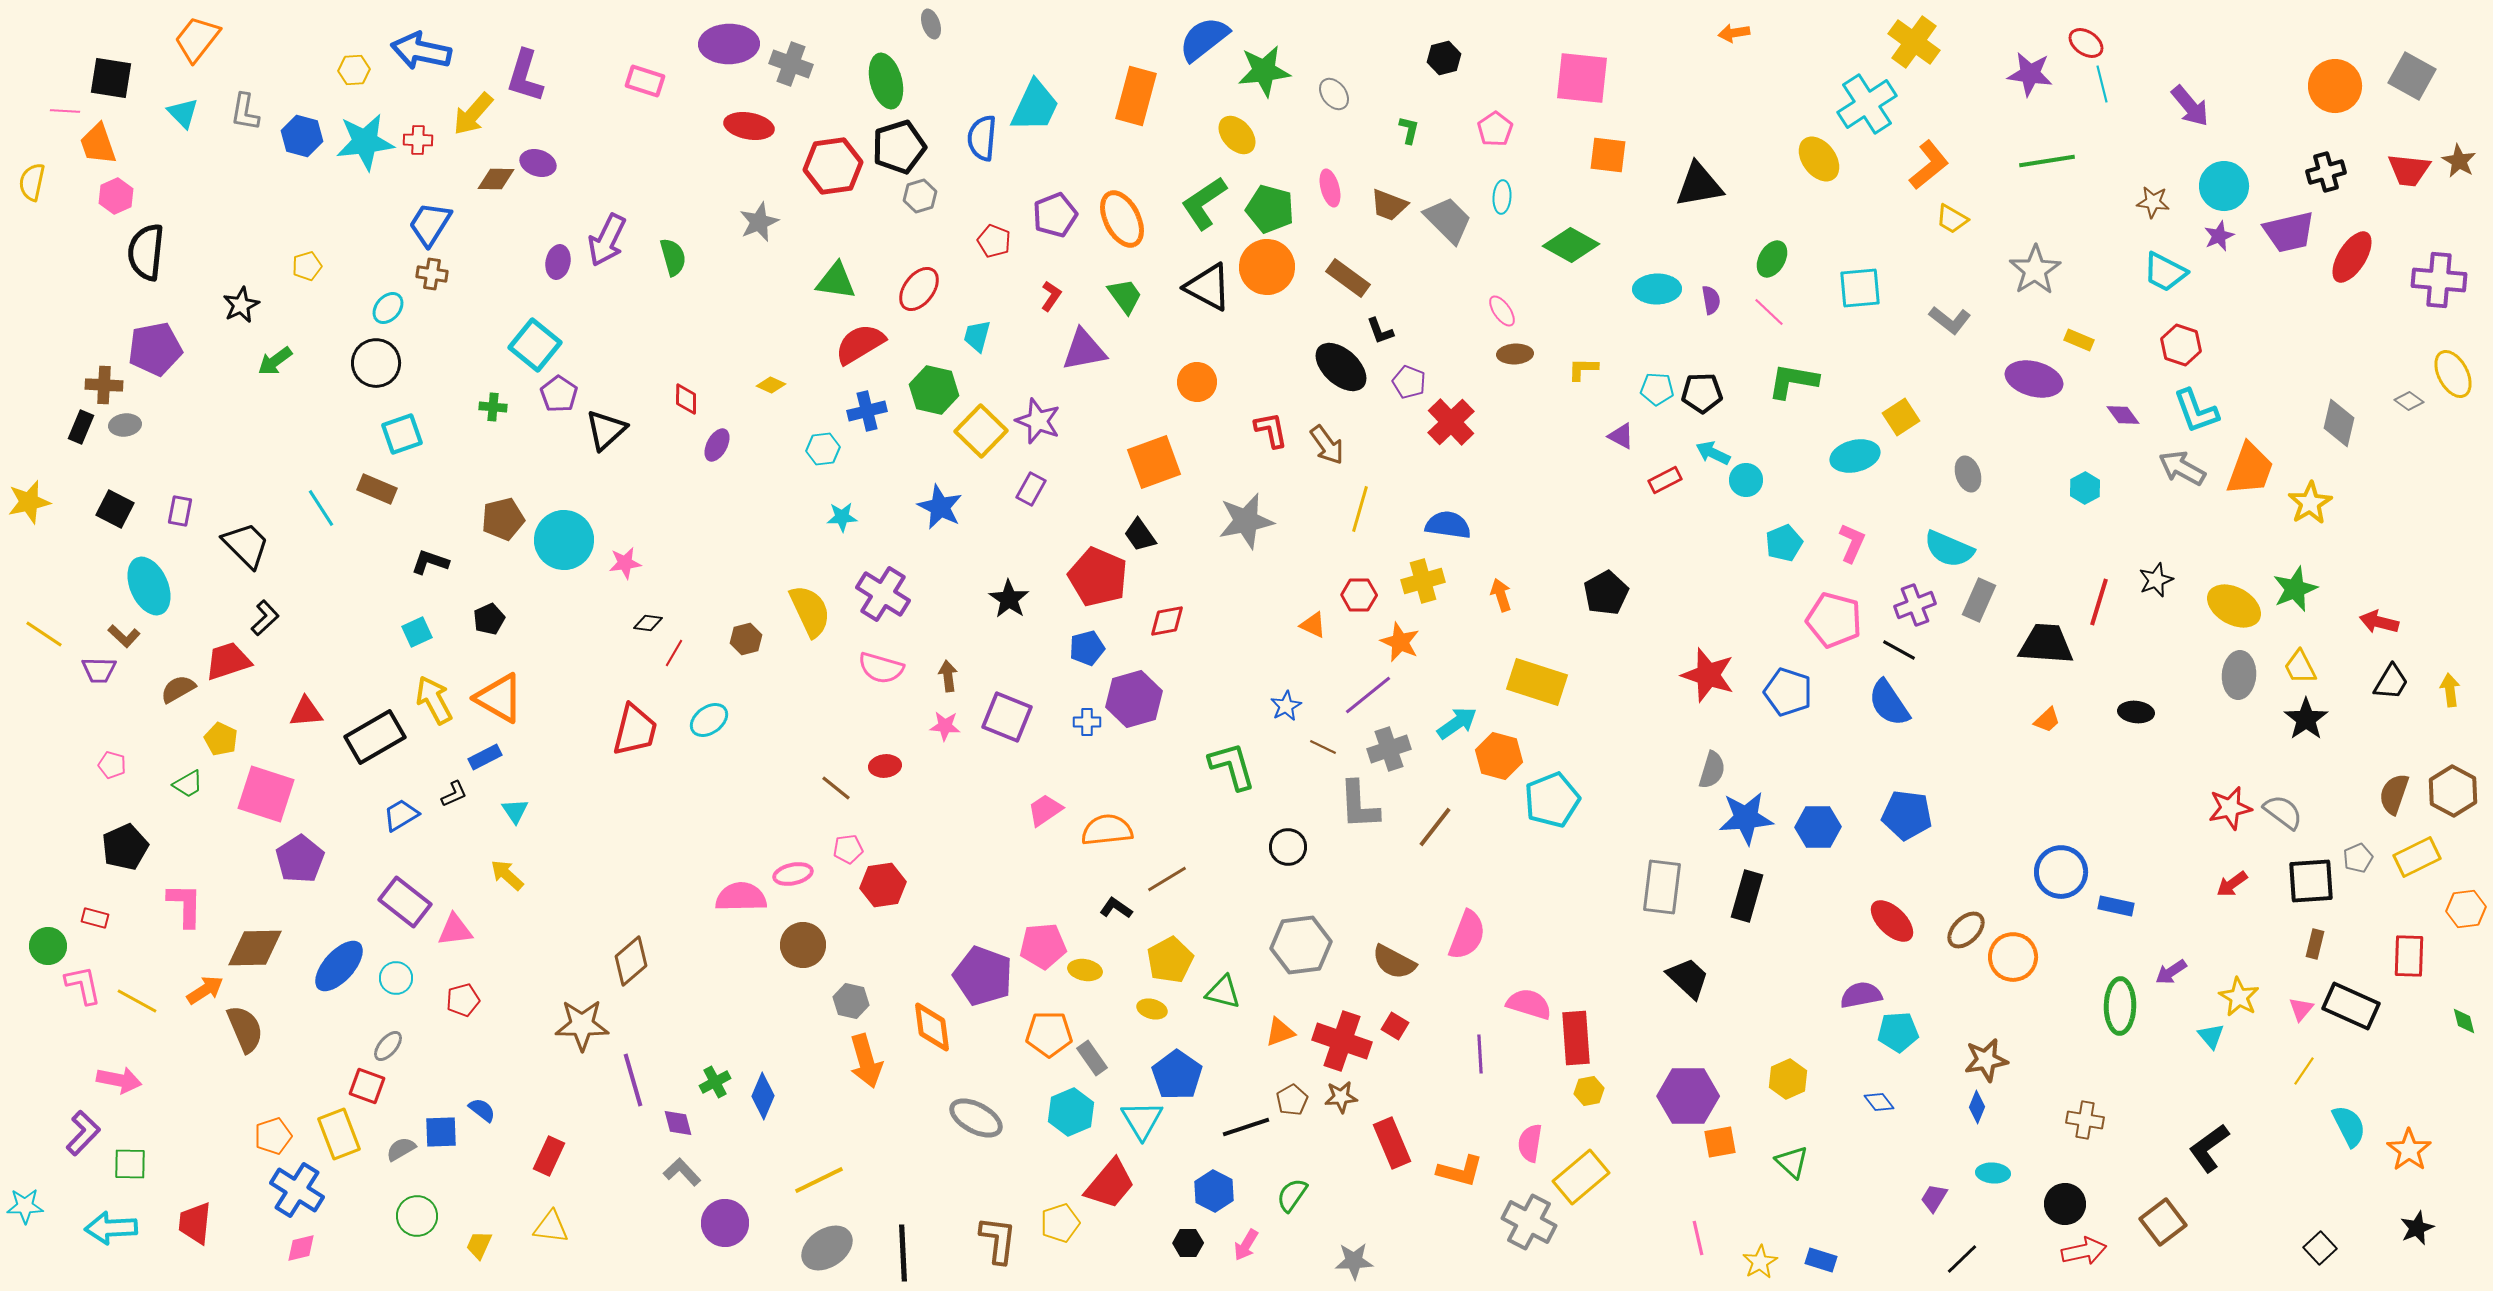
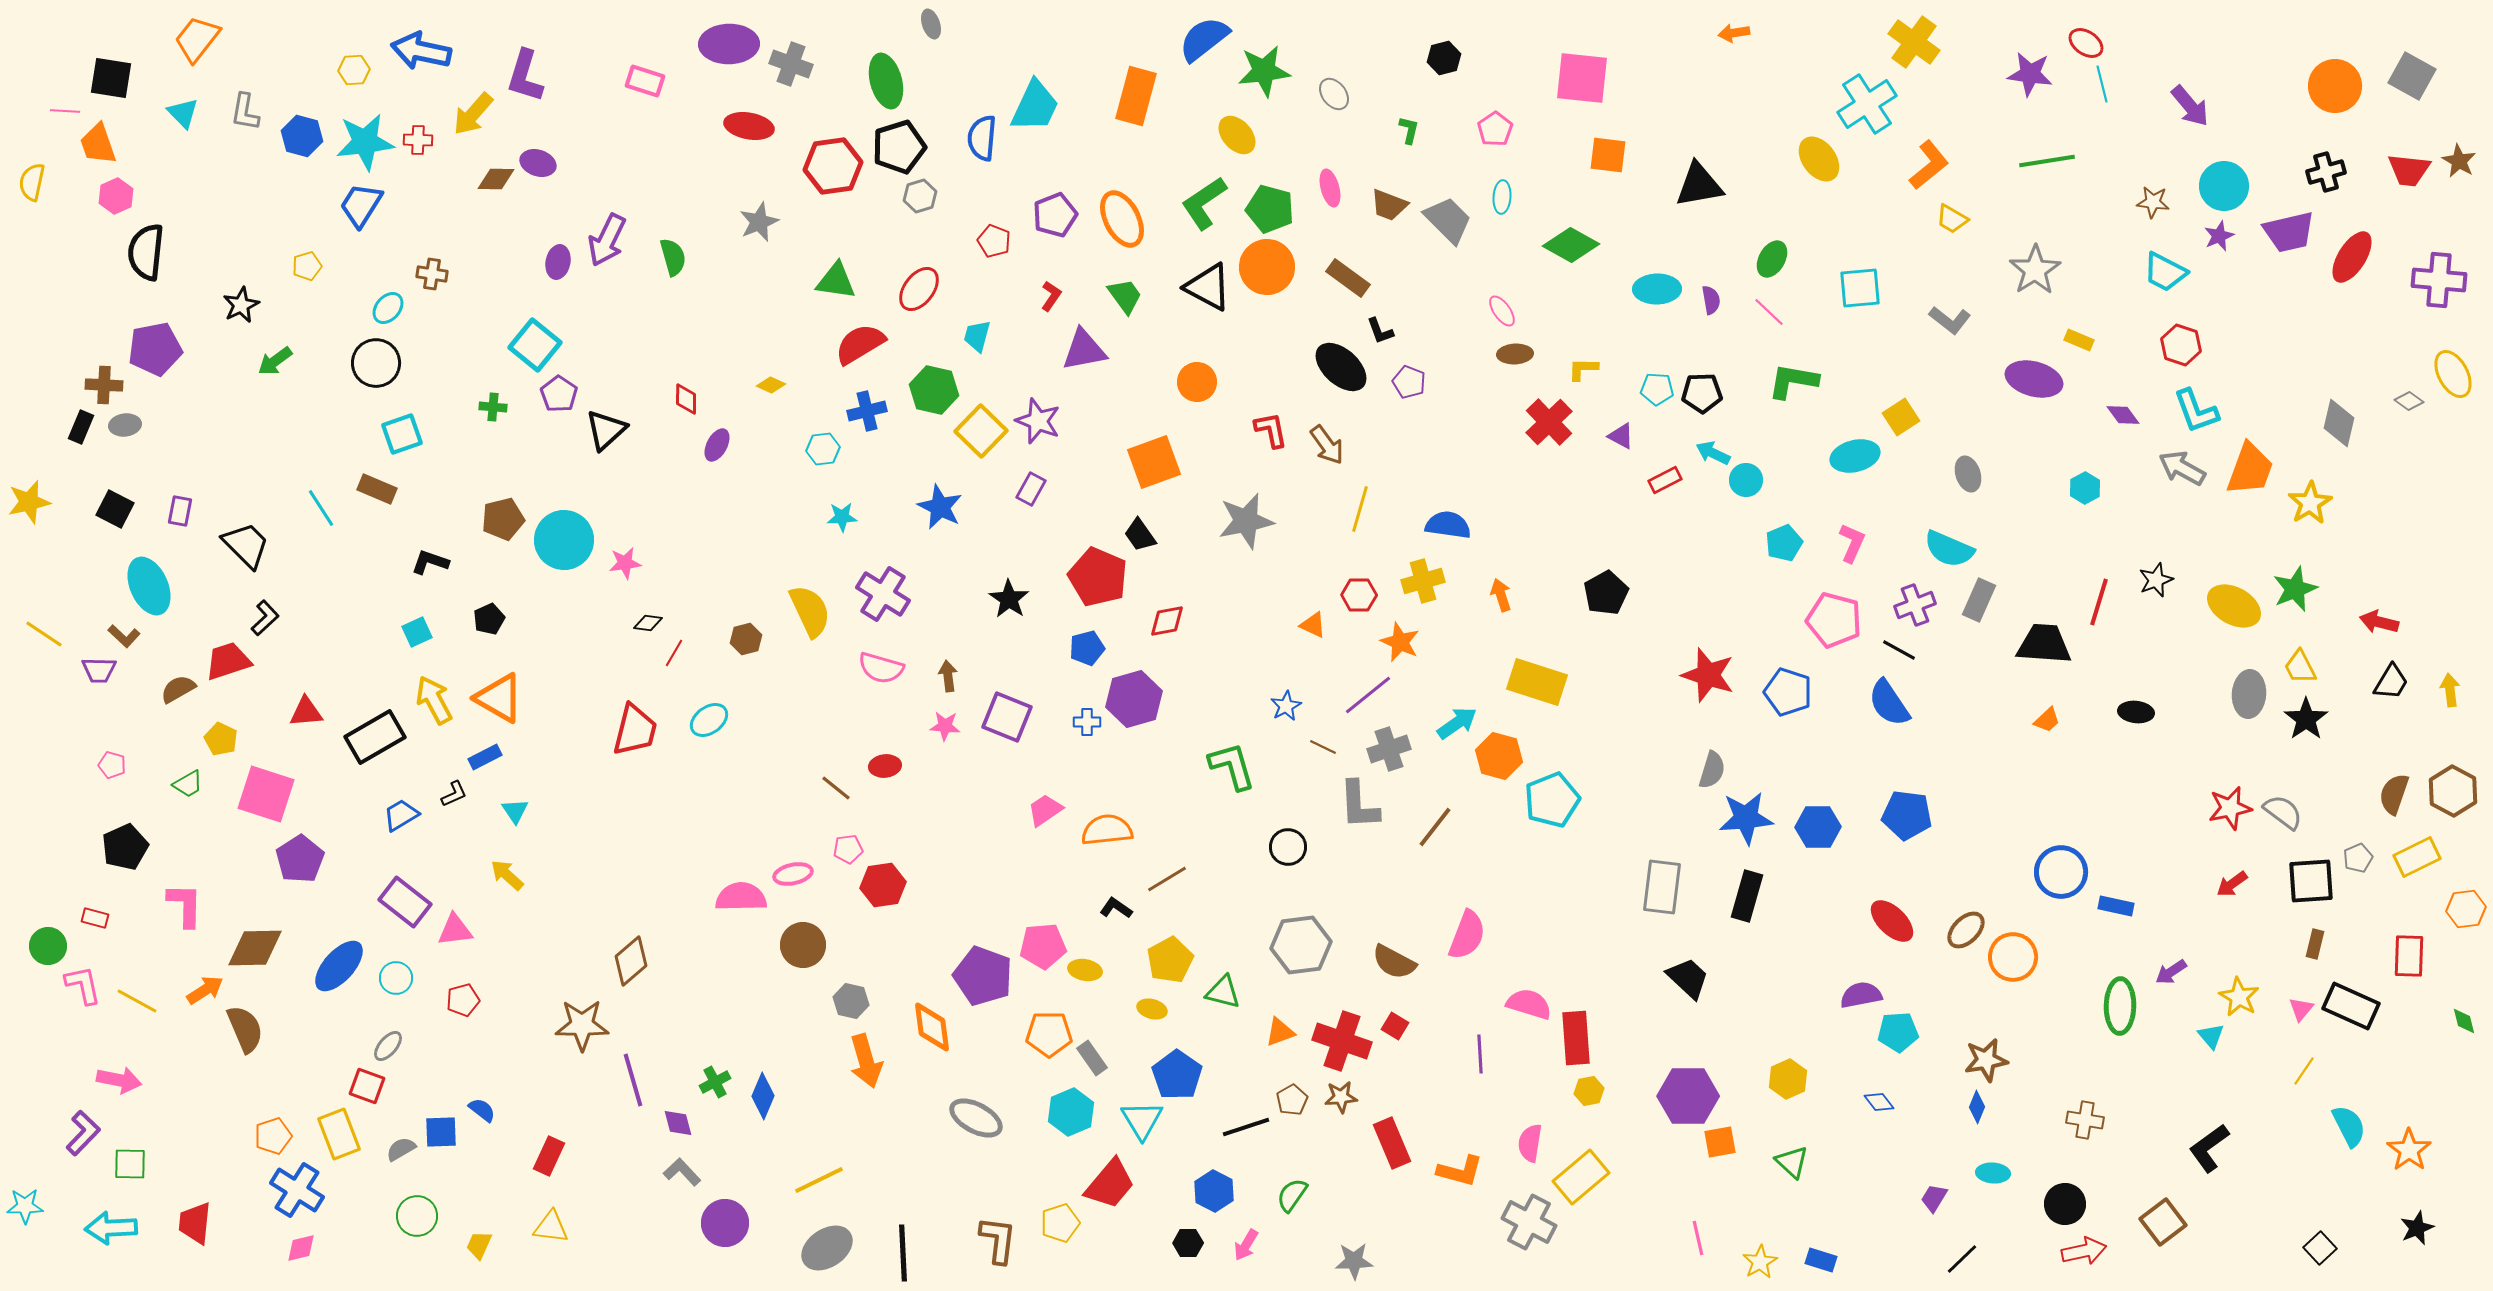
blue trapezoid at (430, 224): moved 69 px left, 19 px up
red cross at (1451, 422): moved 98 px right
black trapezoid at (2046, 644): moved 2 px left
gray ellipse at (2239, 675): moved 10 px right, 19 px down
